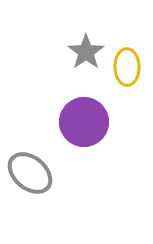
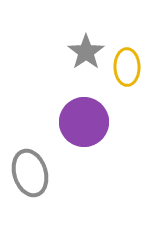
gray ellipse: rotated 33 degrees clockwise
